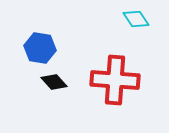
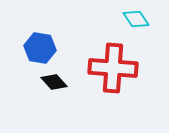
red cross: moved 2 px left, 12 px up
